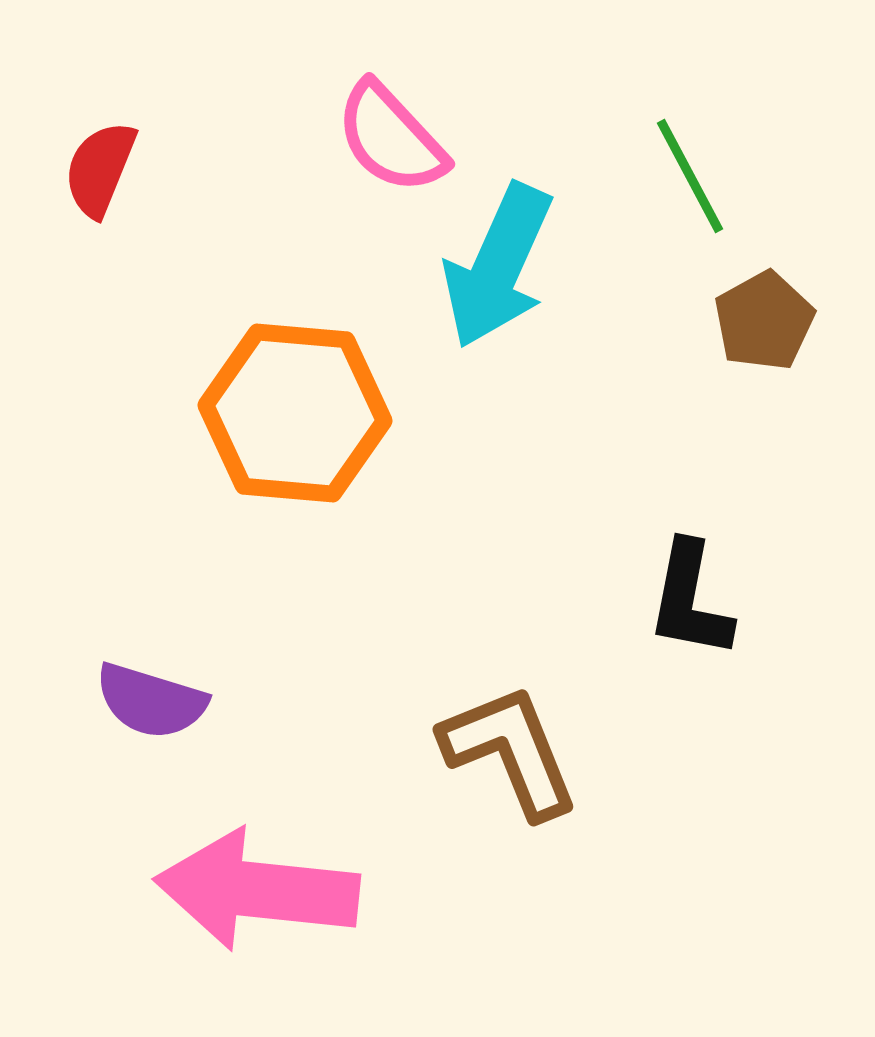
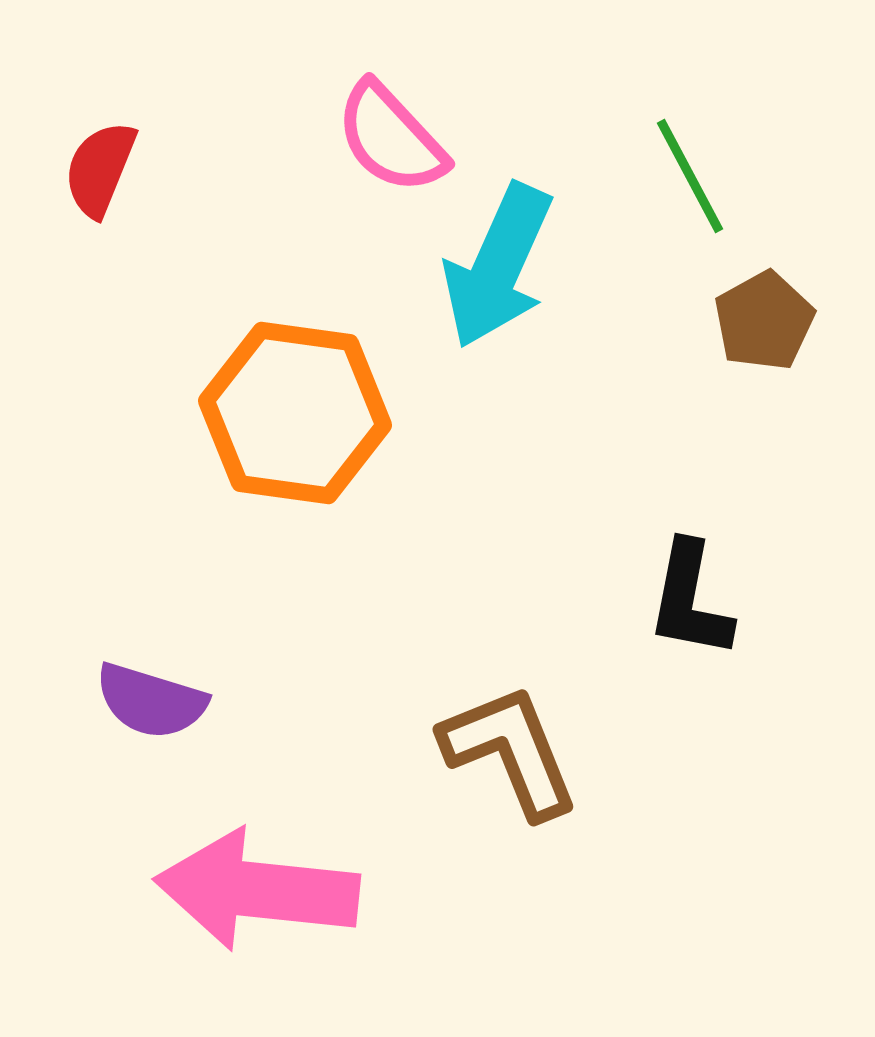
orange hexagon: rotated 3 degrees clockwise
